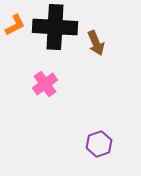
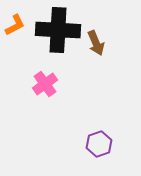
black cross: moved 3 px right, 3 px down
